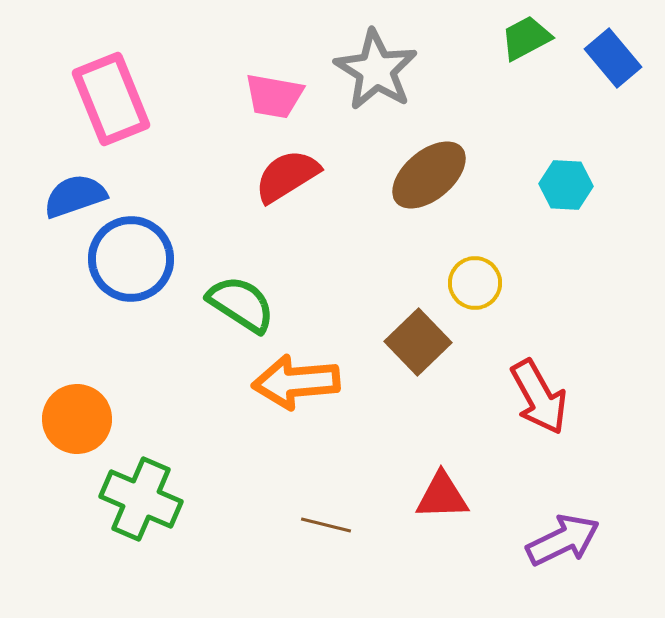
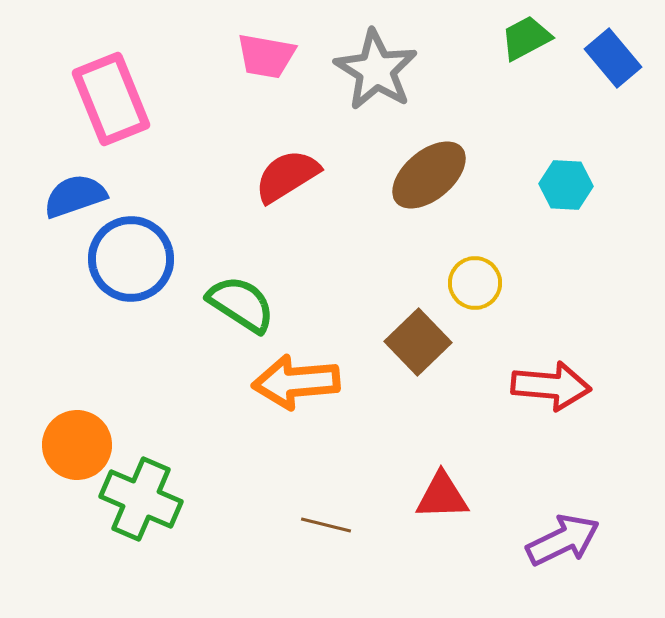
pink trapezoid: moved 8 px left, 40 px up
red arrow: moved 12 px right, 11 px up; rotated 56 degrees counterclockwise
orange circle: moved 26 px down
